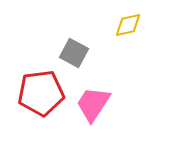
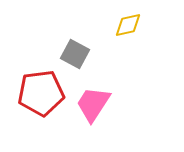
gray square: moved 1 px right, 1 px down
